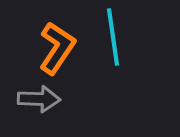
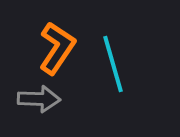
cyan line: moved 27 px down; rotated 8 degrees counterclockwise
